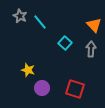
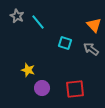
gray star: moved 3 px left
cyan line: moved 2 px left
cyan square: rotated 24 degrees counterclockwise
gray arrow: rotated 56 degrees counterclockwise
red square: rotated 24 degrees counterclockwise
